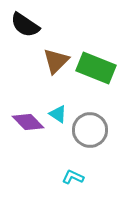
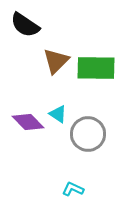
green rectangle: rotated 21 degrees counterclockwise
gray circle: moved 2 px left, 4 px down
cyan L-shape: moved 12 px down
